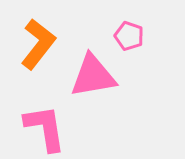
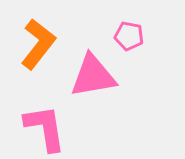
pink pentagon: rotated 8 degrees counterclockwise
